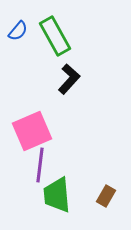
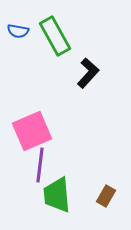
blue semicircle: rotated 60 degrees clockwise
black L-shape: moved 19 px right, 6 px up
